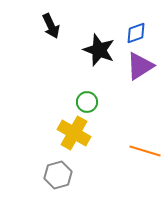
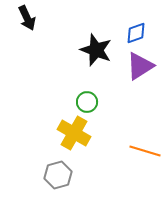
black arrow: moved 24 px left, 8 px up
black star: moved 3 px left
